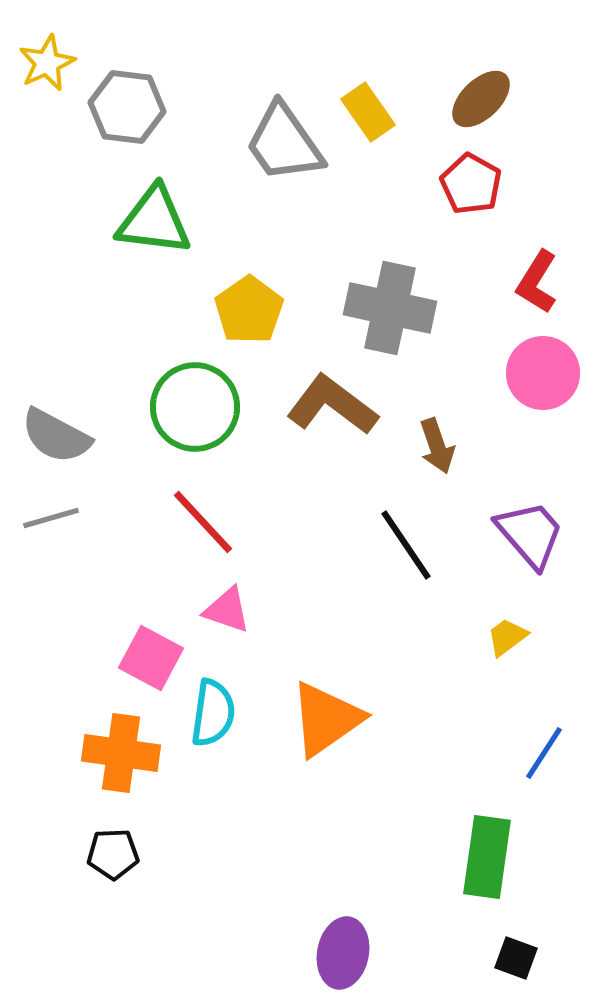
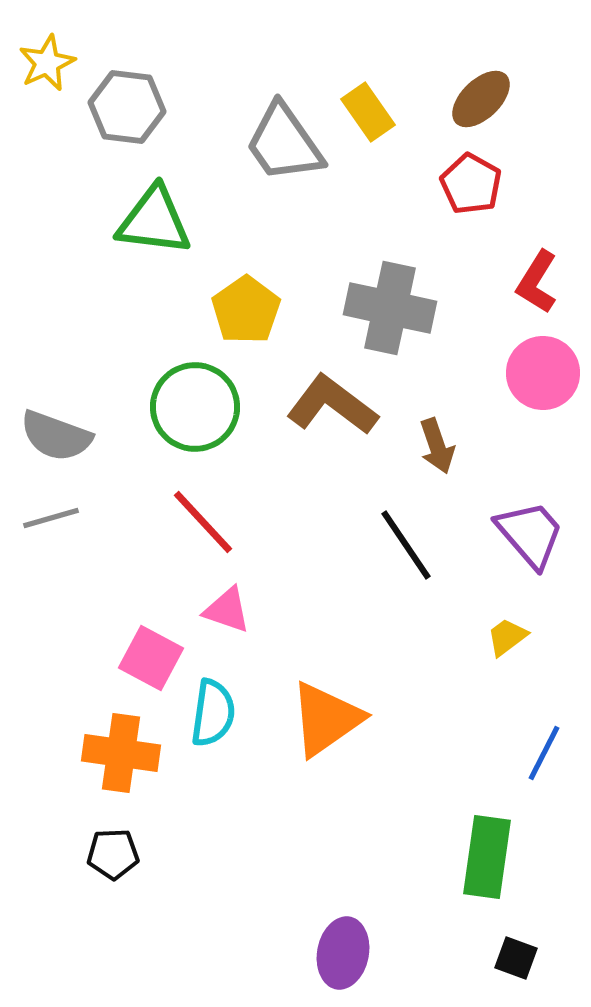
yellow pentagon: moved 3 px left
gray semicircle: rotated 8 degrees counterclockwise
blue line: rotated 6 degrees counterclockwise
